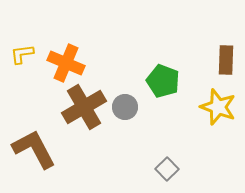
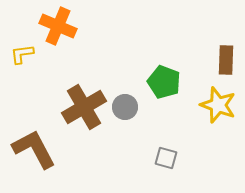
orange cross: moved 8 px left, 37 px up
green pentagon: moved 1 px right, 1 px down
yellow star: moved 2 px up
gray square: moved 1 px left, 11 px up; rotated 30 degrees counterclockwise
